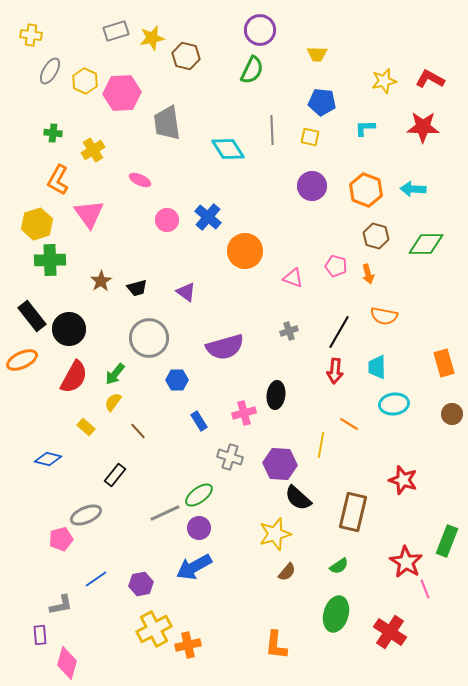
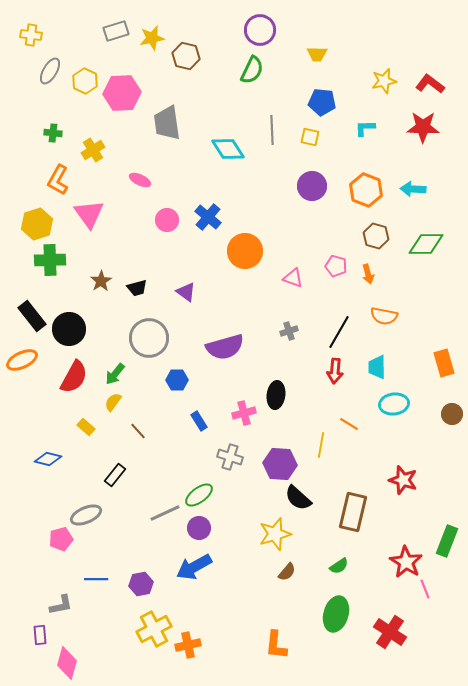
red L-shape at (430, 79): moved 5 px down; rotated 8 degrees clockwise
blue line at (96, 579): rotated 35 degrees clockwise
